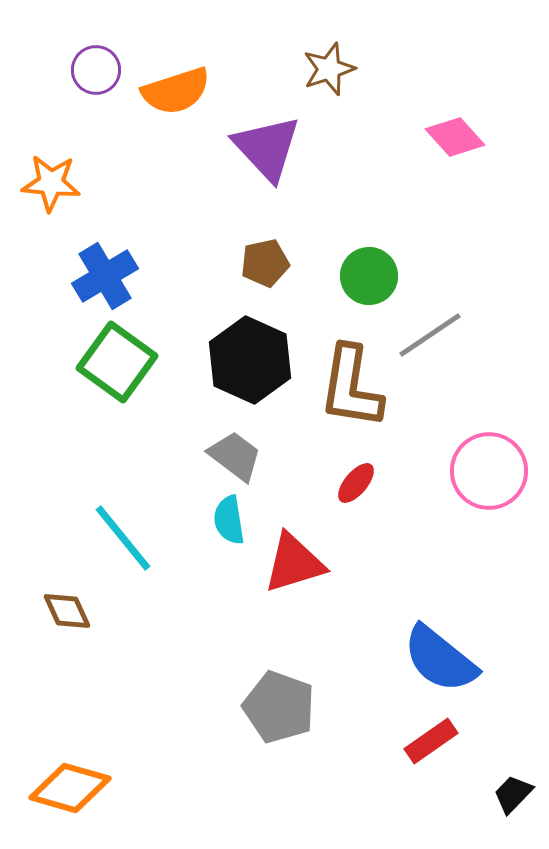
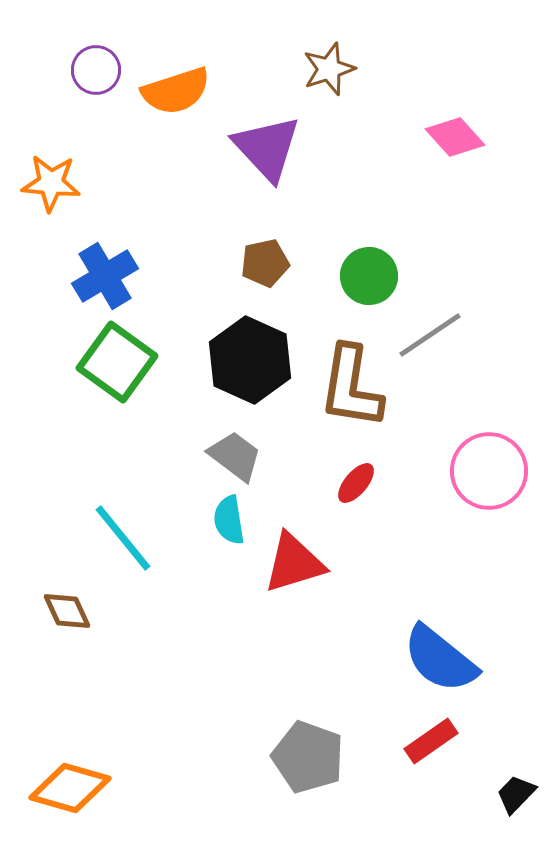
gray pentagon: moved 29 px right, 50 px down
black trapezoid: moved 3 px right
